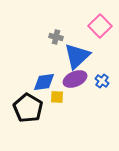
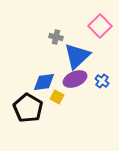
yellow square: rotated 24 degrees clockwise
